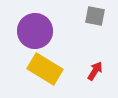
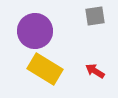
gray square: rotated 20 degrees counterclockwise
red arrow: rotated 90 degrees counterclockwise
